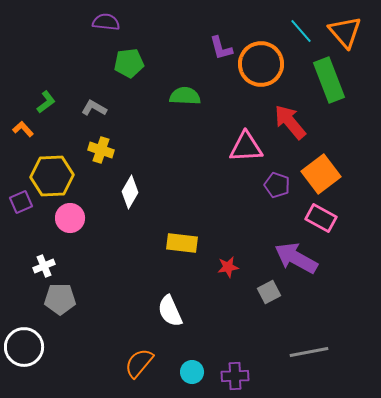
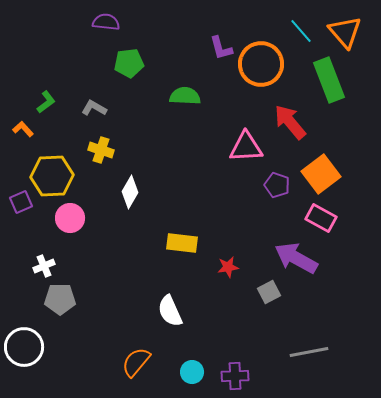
orange semicircle: moved 3 px left, 1 px up
